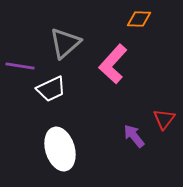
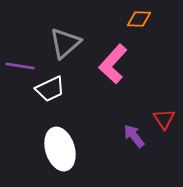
white trapezoid: moved 1 px left
red triangle: rotated 10 degrees counterclockwise
